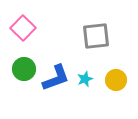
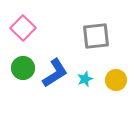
green circle: moved 1 px left, 1 px up
blue L-shape: moved 1 px left, 5 px up; rotated 12 degrees counterclockwise
